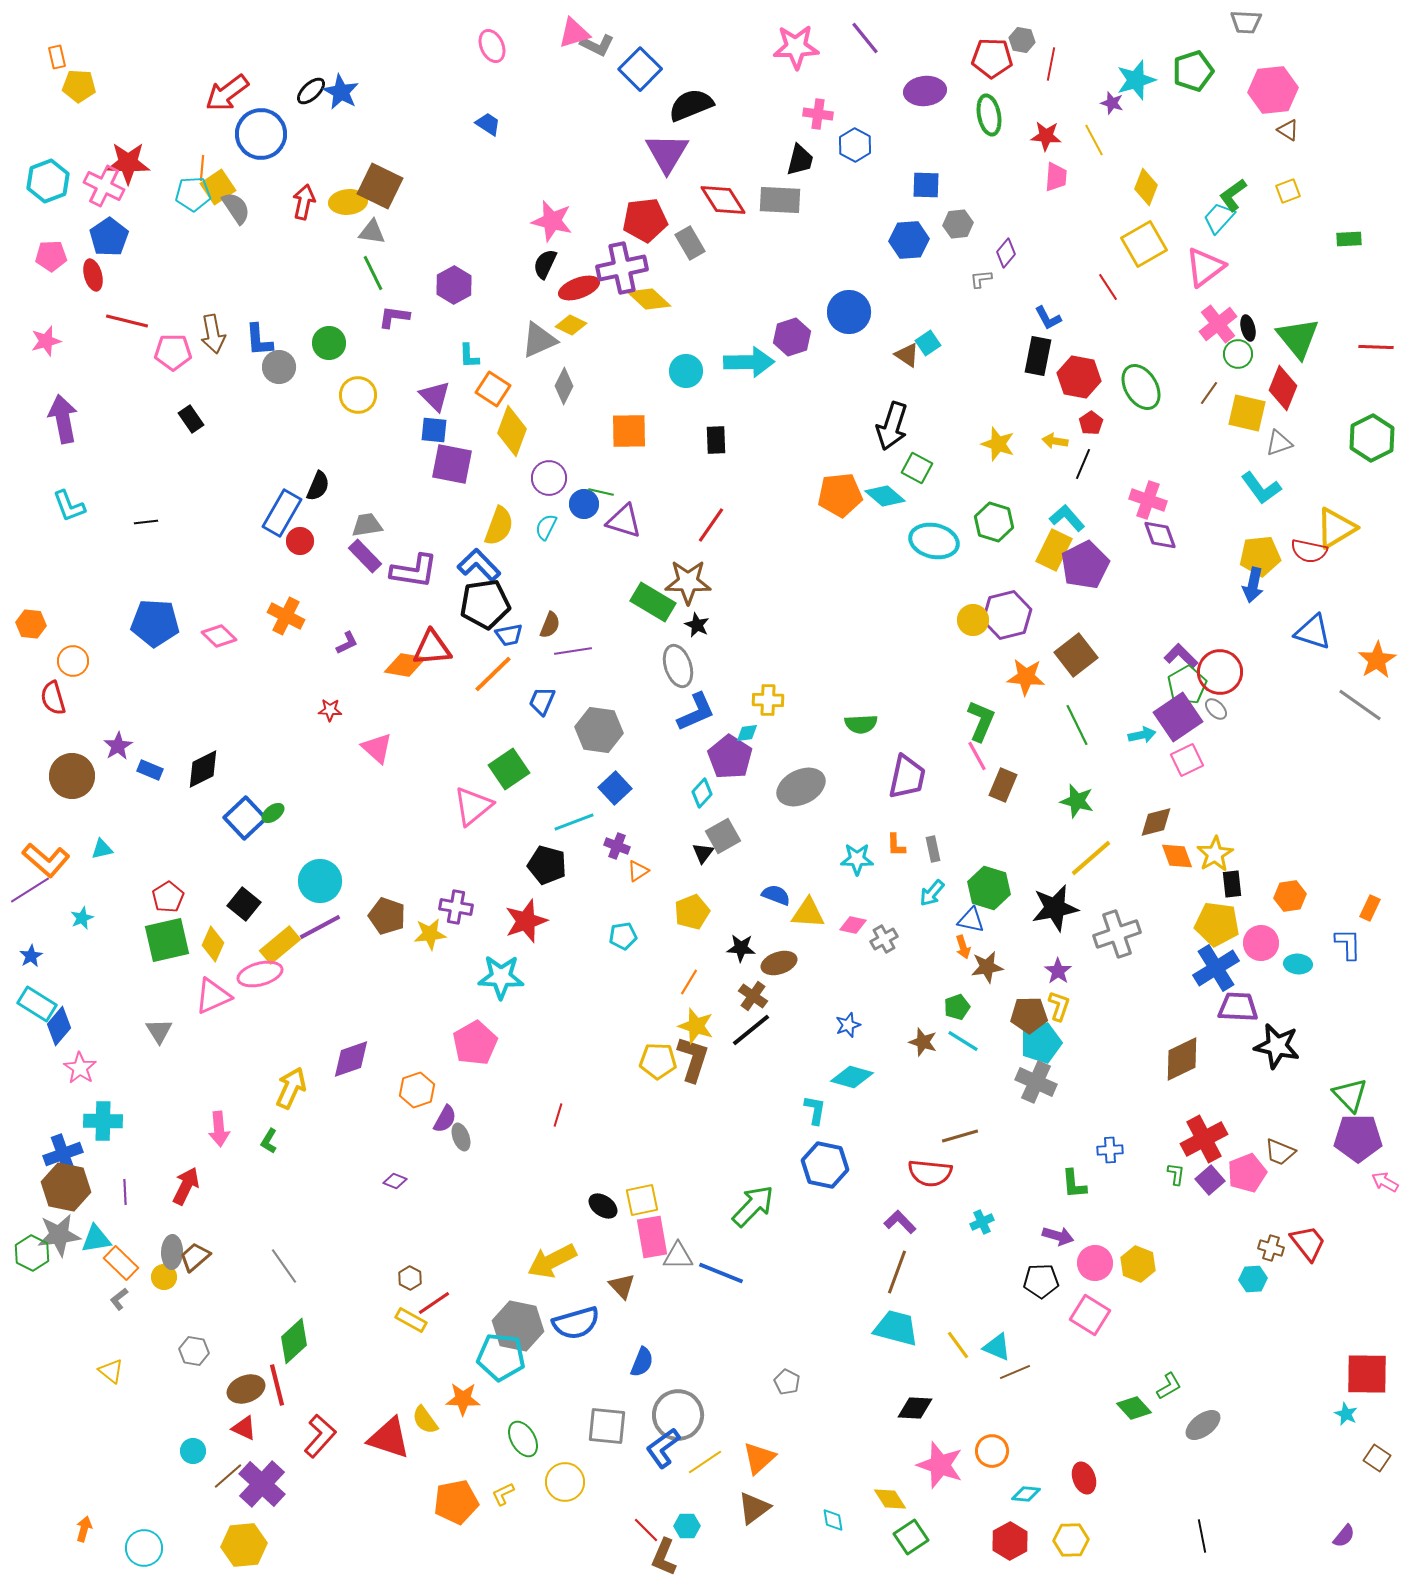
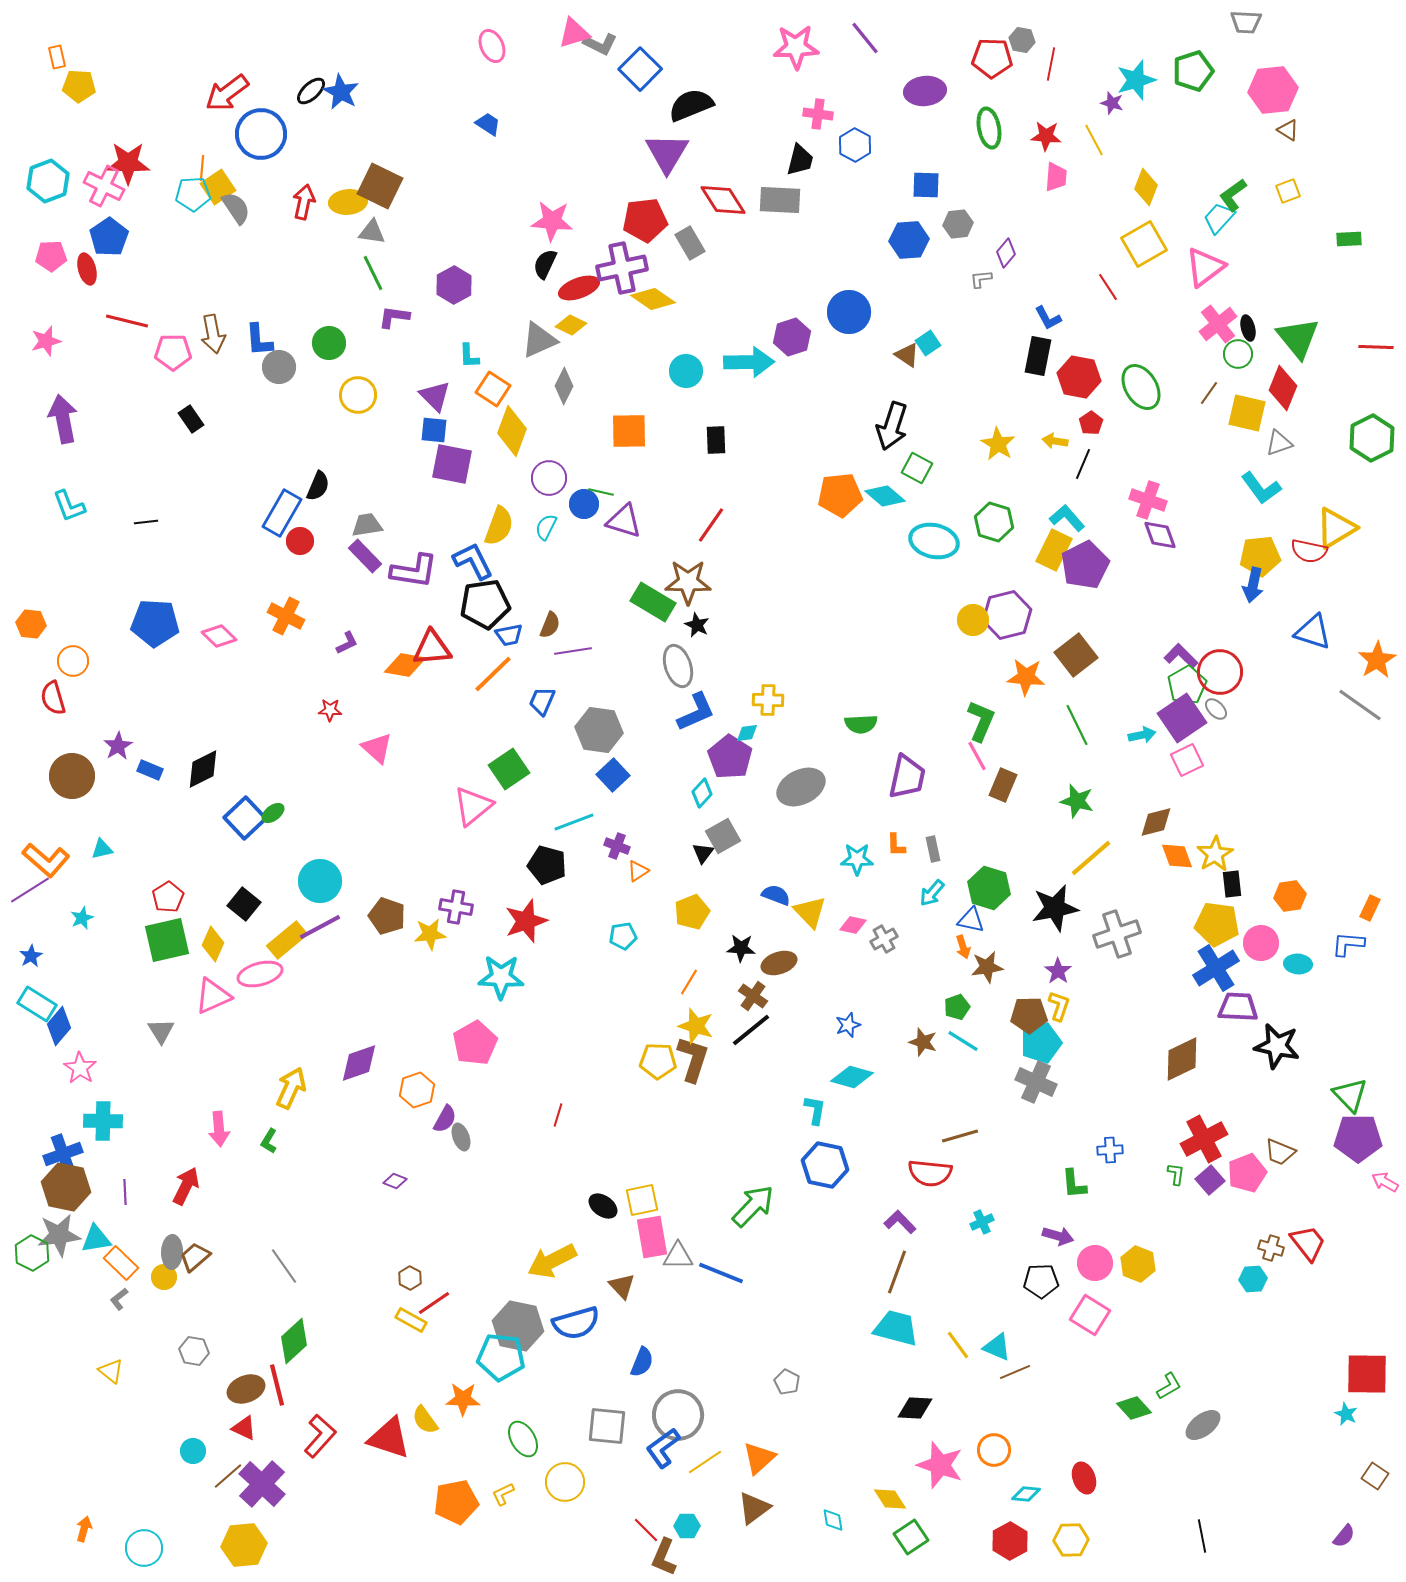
gray L-shape at (597, 45): moved 3 px right, 1 px up
green ellipse at (989, 115): moved 13 px down
pink star at (552, 221): rotated 9 degrees counterclockwise
red ellipse at (93, 275): moved 6 px left, 6 px up
yellow diamond at (649, 299): moved 4 px right; rotated 9 degrees counterclockwise
yellow star at (998, 444): rotated 12 degrees clockwise
blue L-shape at (479, 565): moved 6 px left, 4 px up; rotated 18 degrees clockwise
purple square at (1178, 717): moved 4 px right, 1 px down
blue square at (615, 788): moved 2 px left, 13 px up
yellow triangle at (808, 913): moved 2 px right, 1 px up; rotated 42 degrees clockwise
blue L-shape at (1348, 944): rotated 84 degrees counterclockwise
yellow rectangle at (280, 945): moved 7 px right, 5 px up
gray triangle at (159, 1031): moved 2 px right
purple diamond at (351, 1059): moved 8 px right, 4 px down
orange circle at (992, 1451): moved 2 px right, 1 px up
brown square at (1377, 1458): moved 2 px left, 18 px down
